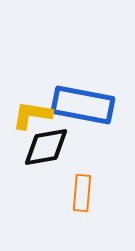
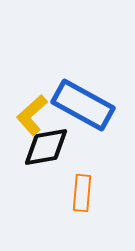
blue rectangle: rotated 18 degrees clockwise
yellow L-shape: rotated 51 degrees counterclockwise
